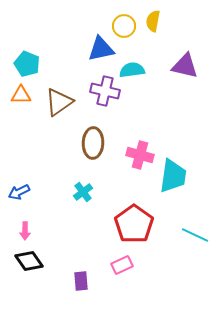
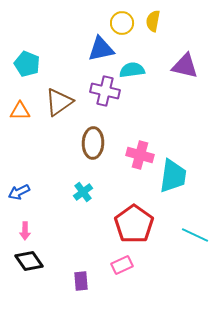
yellow circle: moved 2 px left, 3 px up
orange triangle: moved 1 px left, 16 px down
